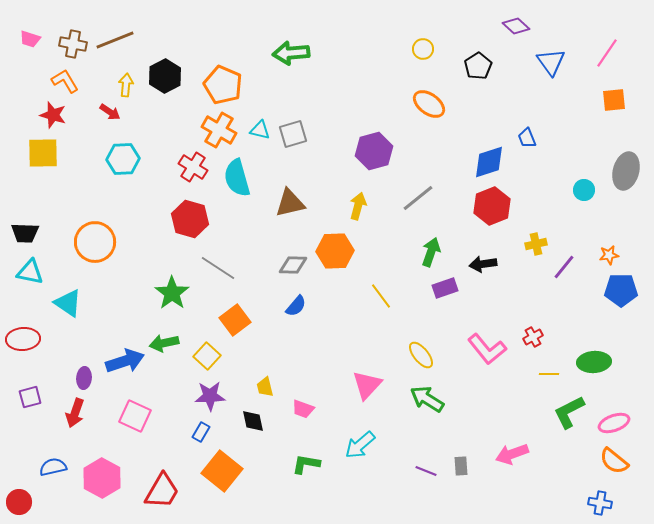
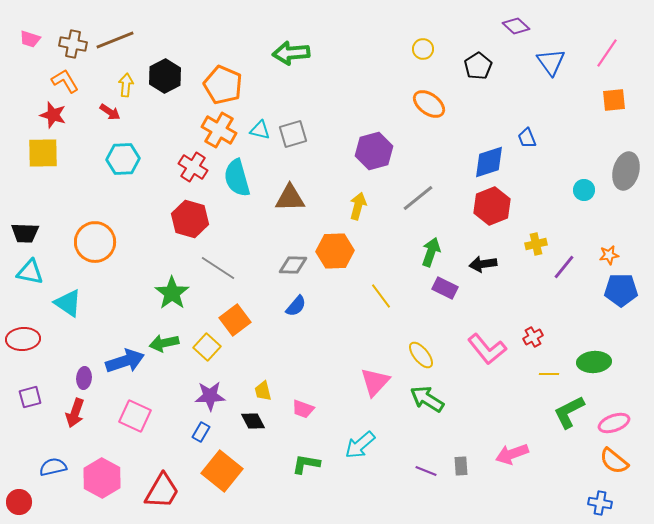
brown triangle at (290, 203): moved 5 px up; rotated 12 degrees clockwise
purple rectangle at (445, 288): rotated 45 degrees clockwise
yellow square at (207, 356): moved 9 px up
pink triangle at (367, 385): moved 8 px right, 3 px up
yellow trapezoid at (265, 387): moved 2 px left, 4 px down
black diamond at (253, 421): rotated 15 degrees counterclockwise
